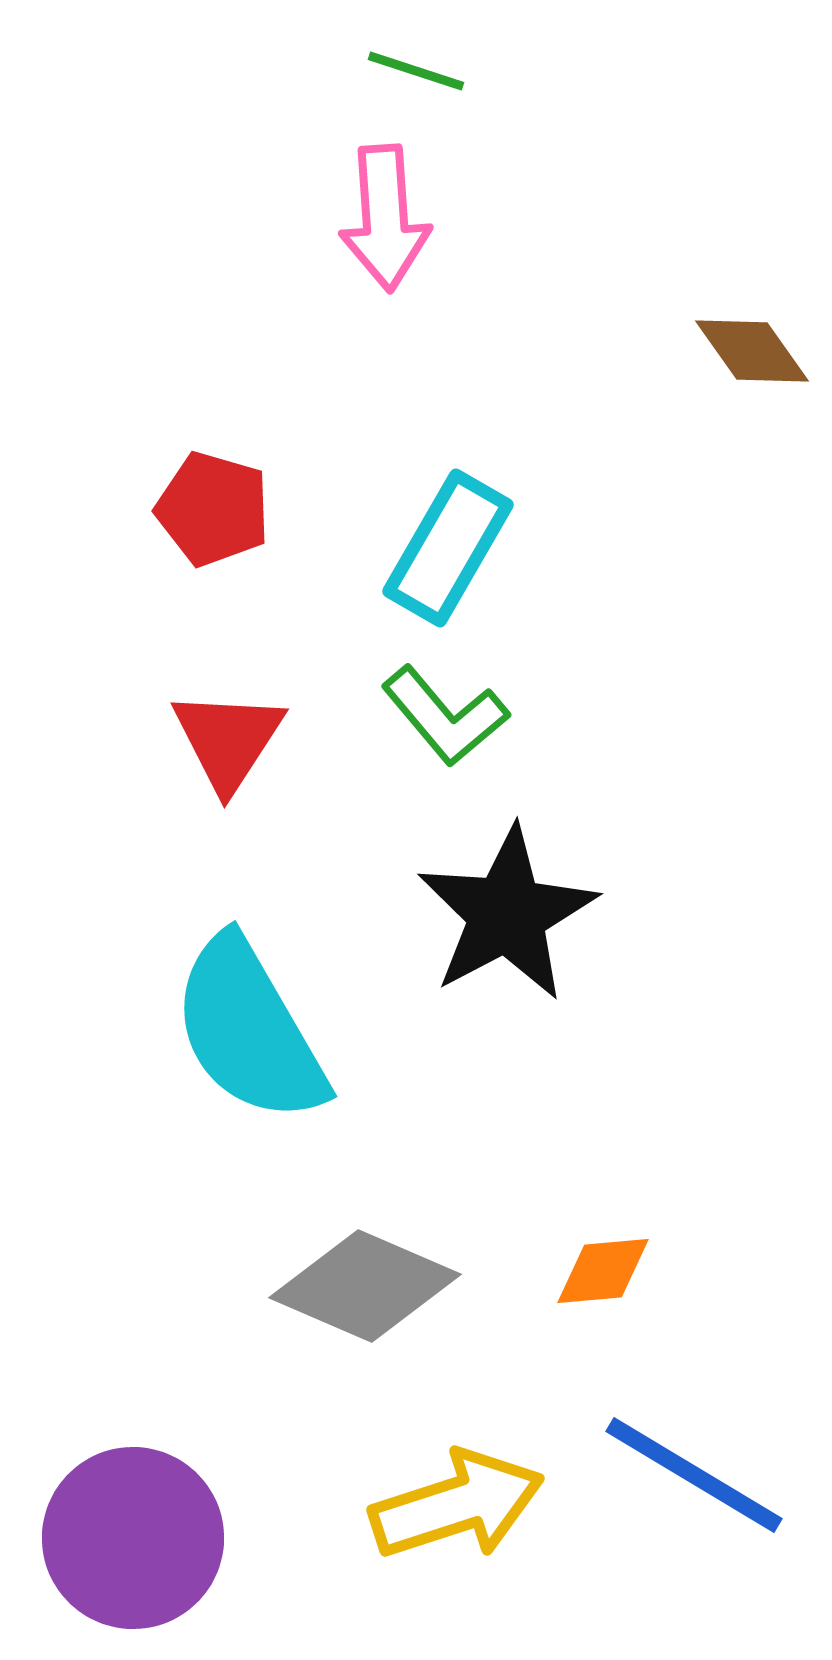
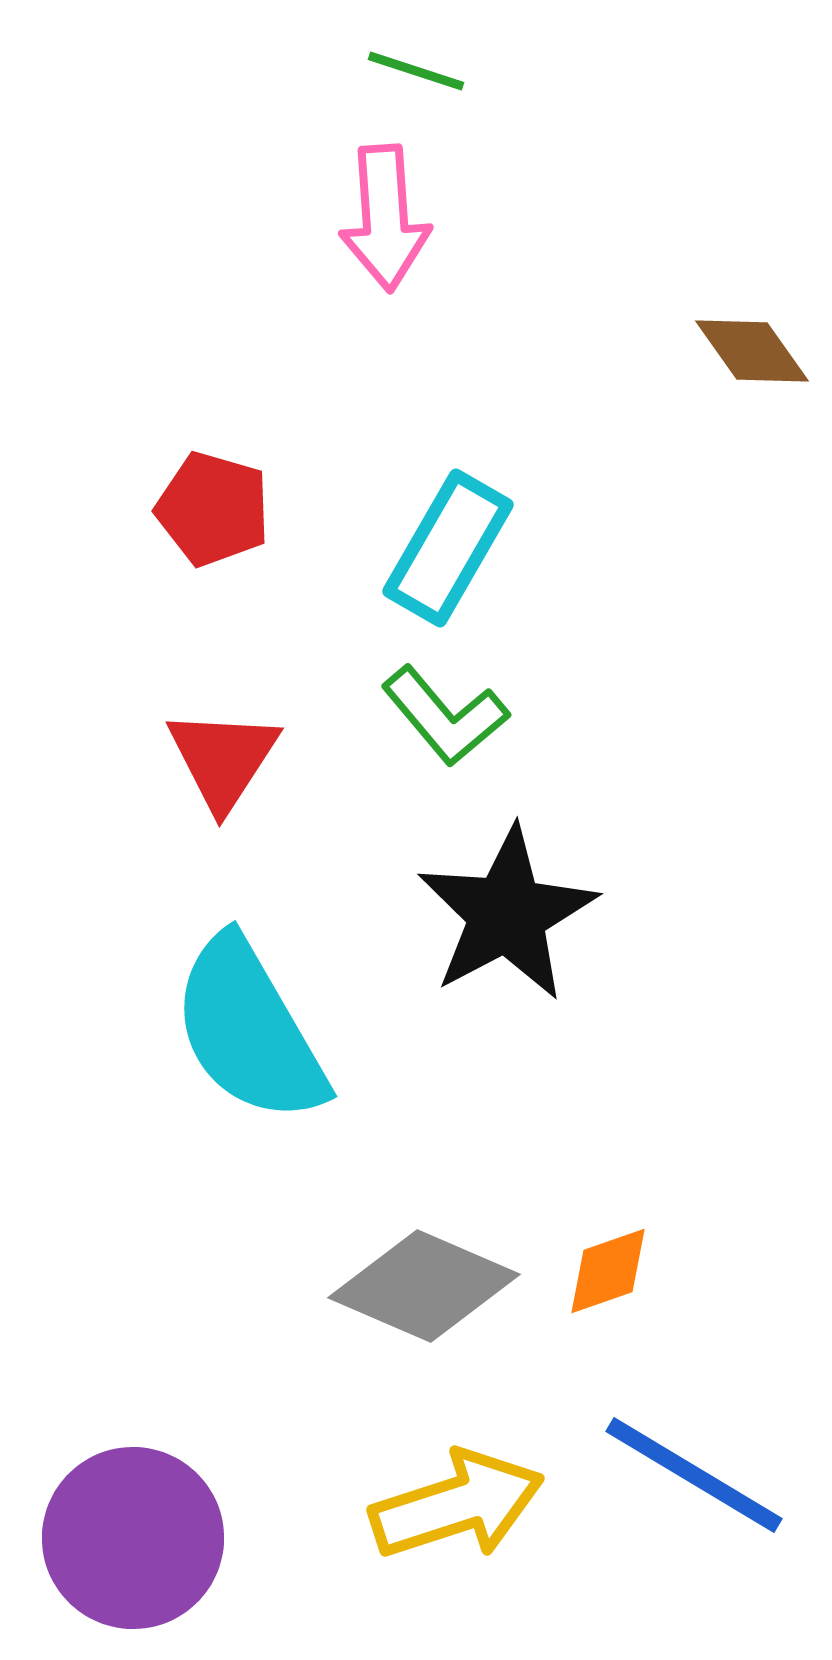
red triangle: moved 5 px left, 19 px down
orange diamond: moved 5 px right; rotated 14 degrees counterclockwise
gray diamond: moved 59 px right
